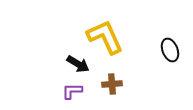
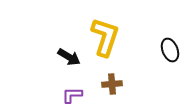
yellow L-shape: rotated 42 degrees clockwise
black arrow: moved 9 px left, 7 px up
purple L-shape: moved 4 px down
